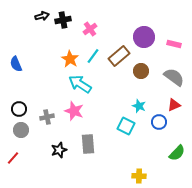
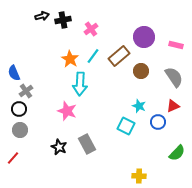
pink cross: moved 1 px right
pink rectangle: moved 2 px right, 1 px down
blue semicircle: moved 2 px left, 9 px down
gray semicircle: rotated 20 degrees clockwise
cyan arrow: rotated 120 degrees counterclockwise
red triangle: moved 1 px left, 1 px down
pink star: moved 7 px left
gray cross: moved 21 px left, 26 px up; rotated 24 degrees counterclockwise
blue circle: moved 1 px left
gray circle: moved 1 px left
gray rectangle: moved 1 px left; rotated 24 degrees counterclockwise
black star: moved 3 px up; rotated 28 degrees counterclockwise
